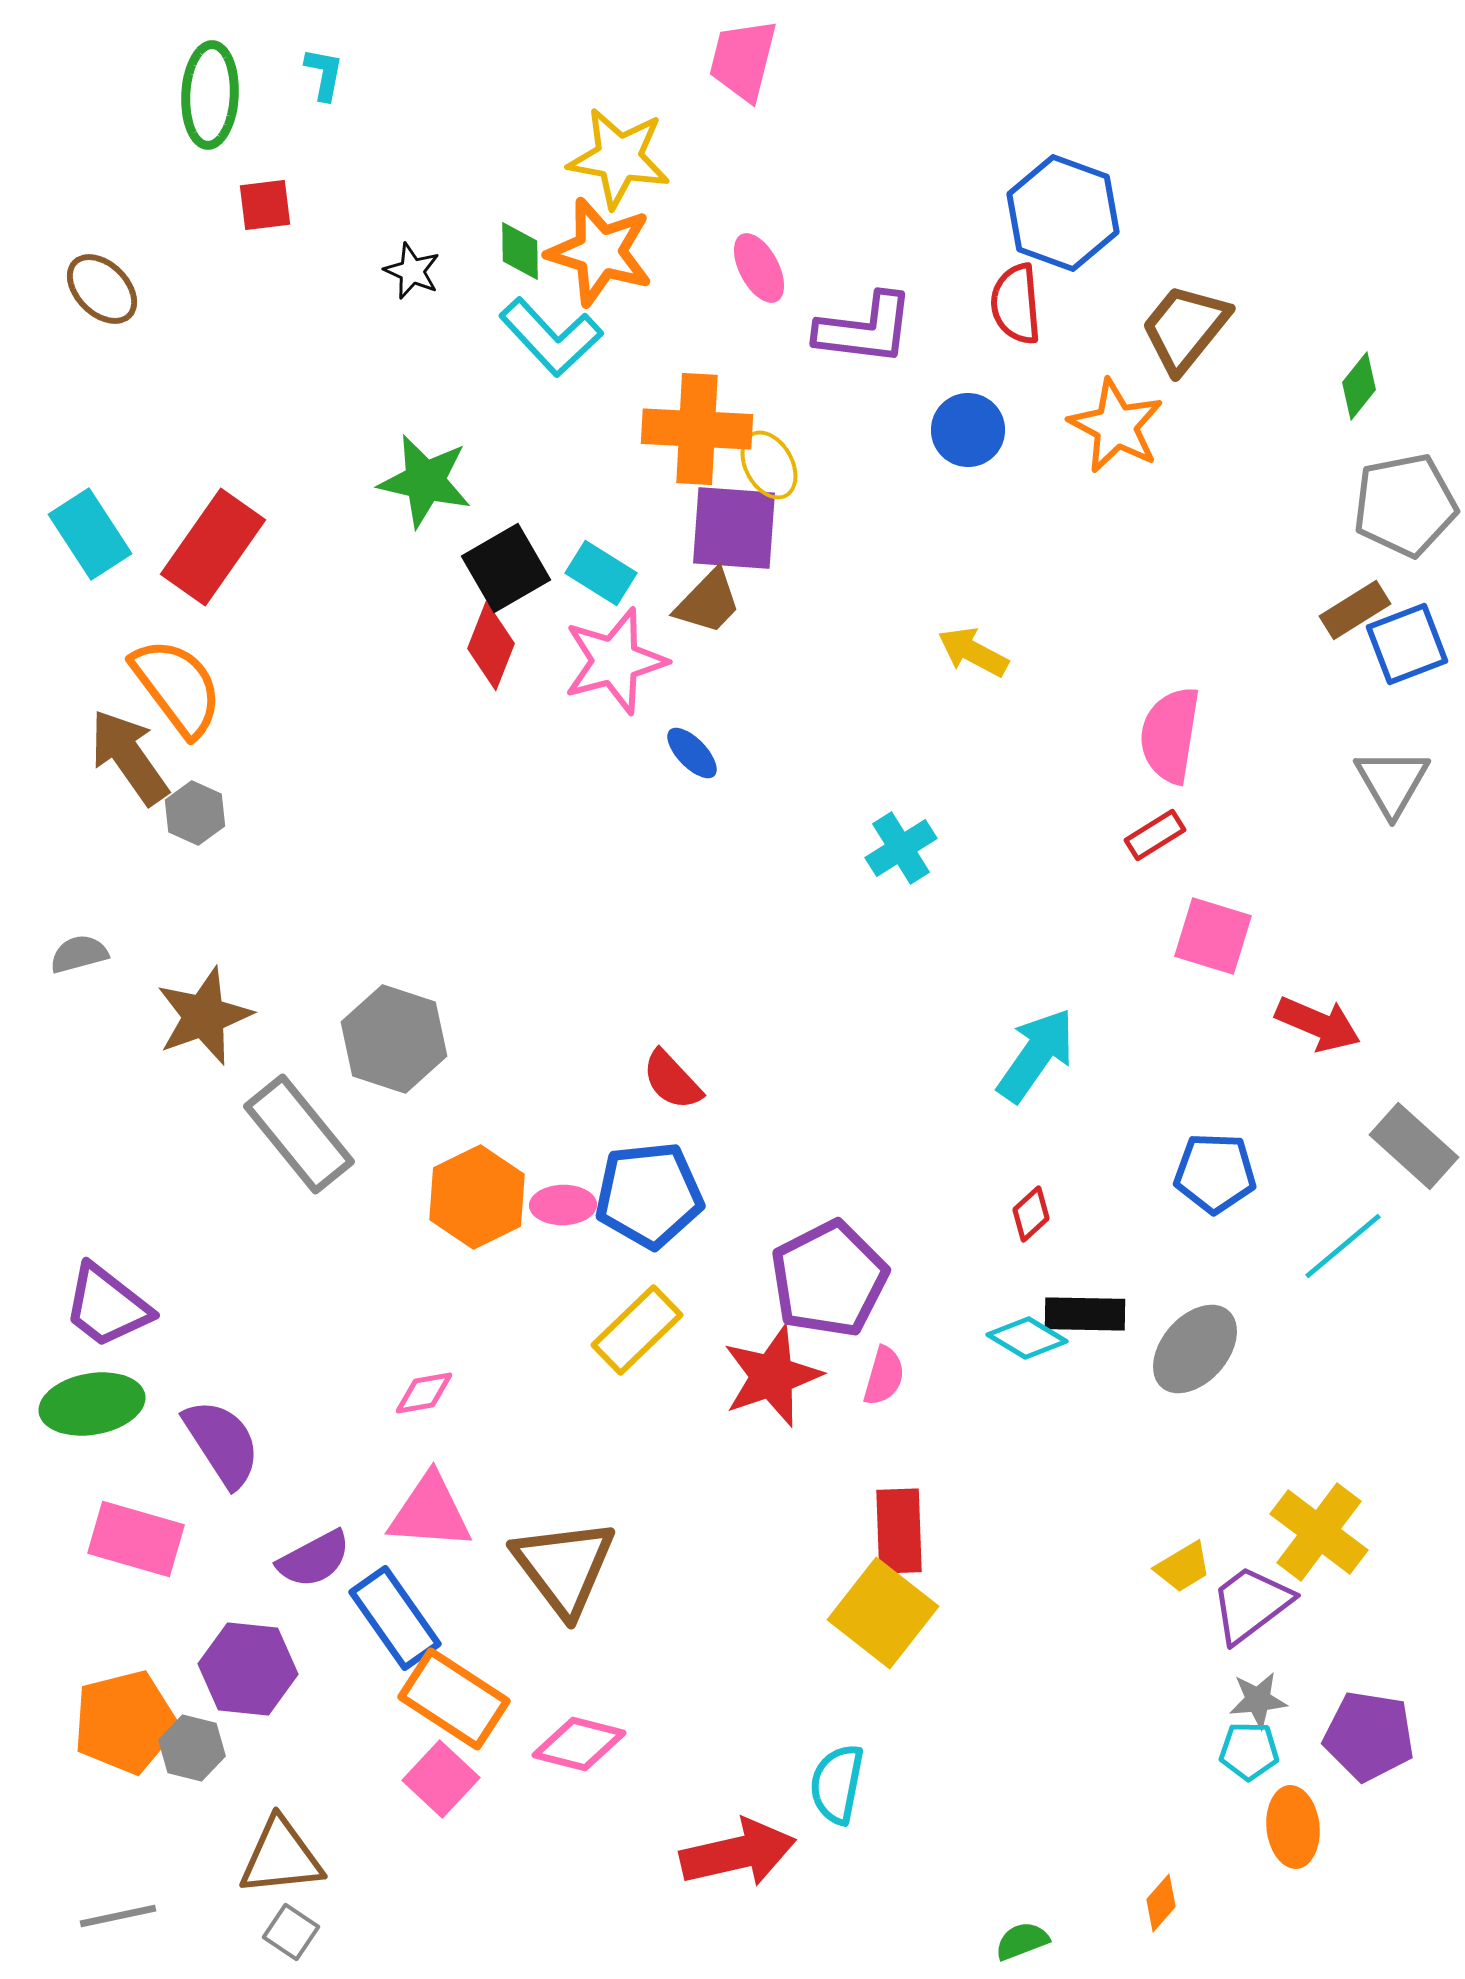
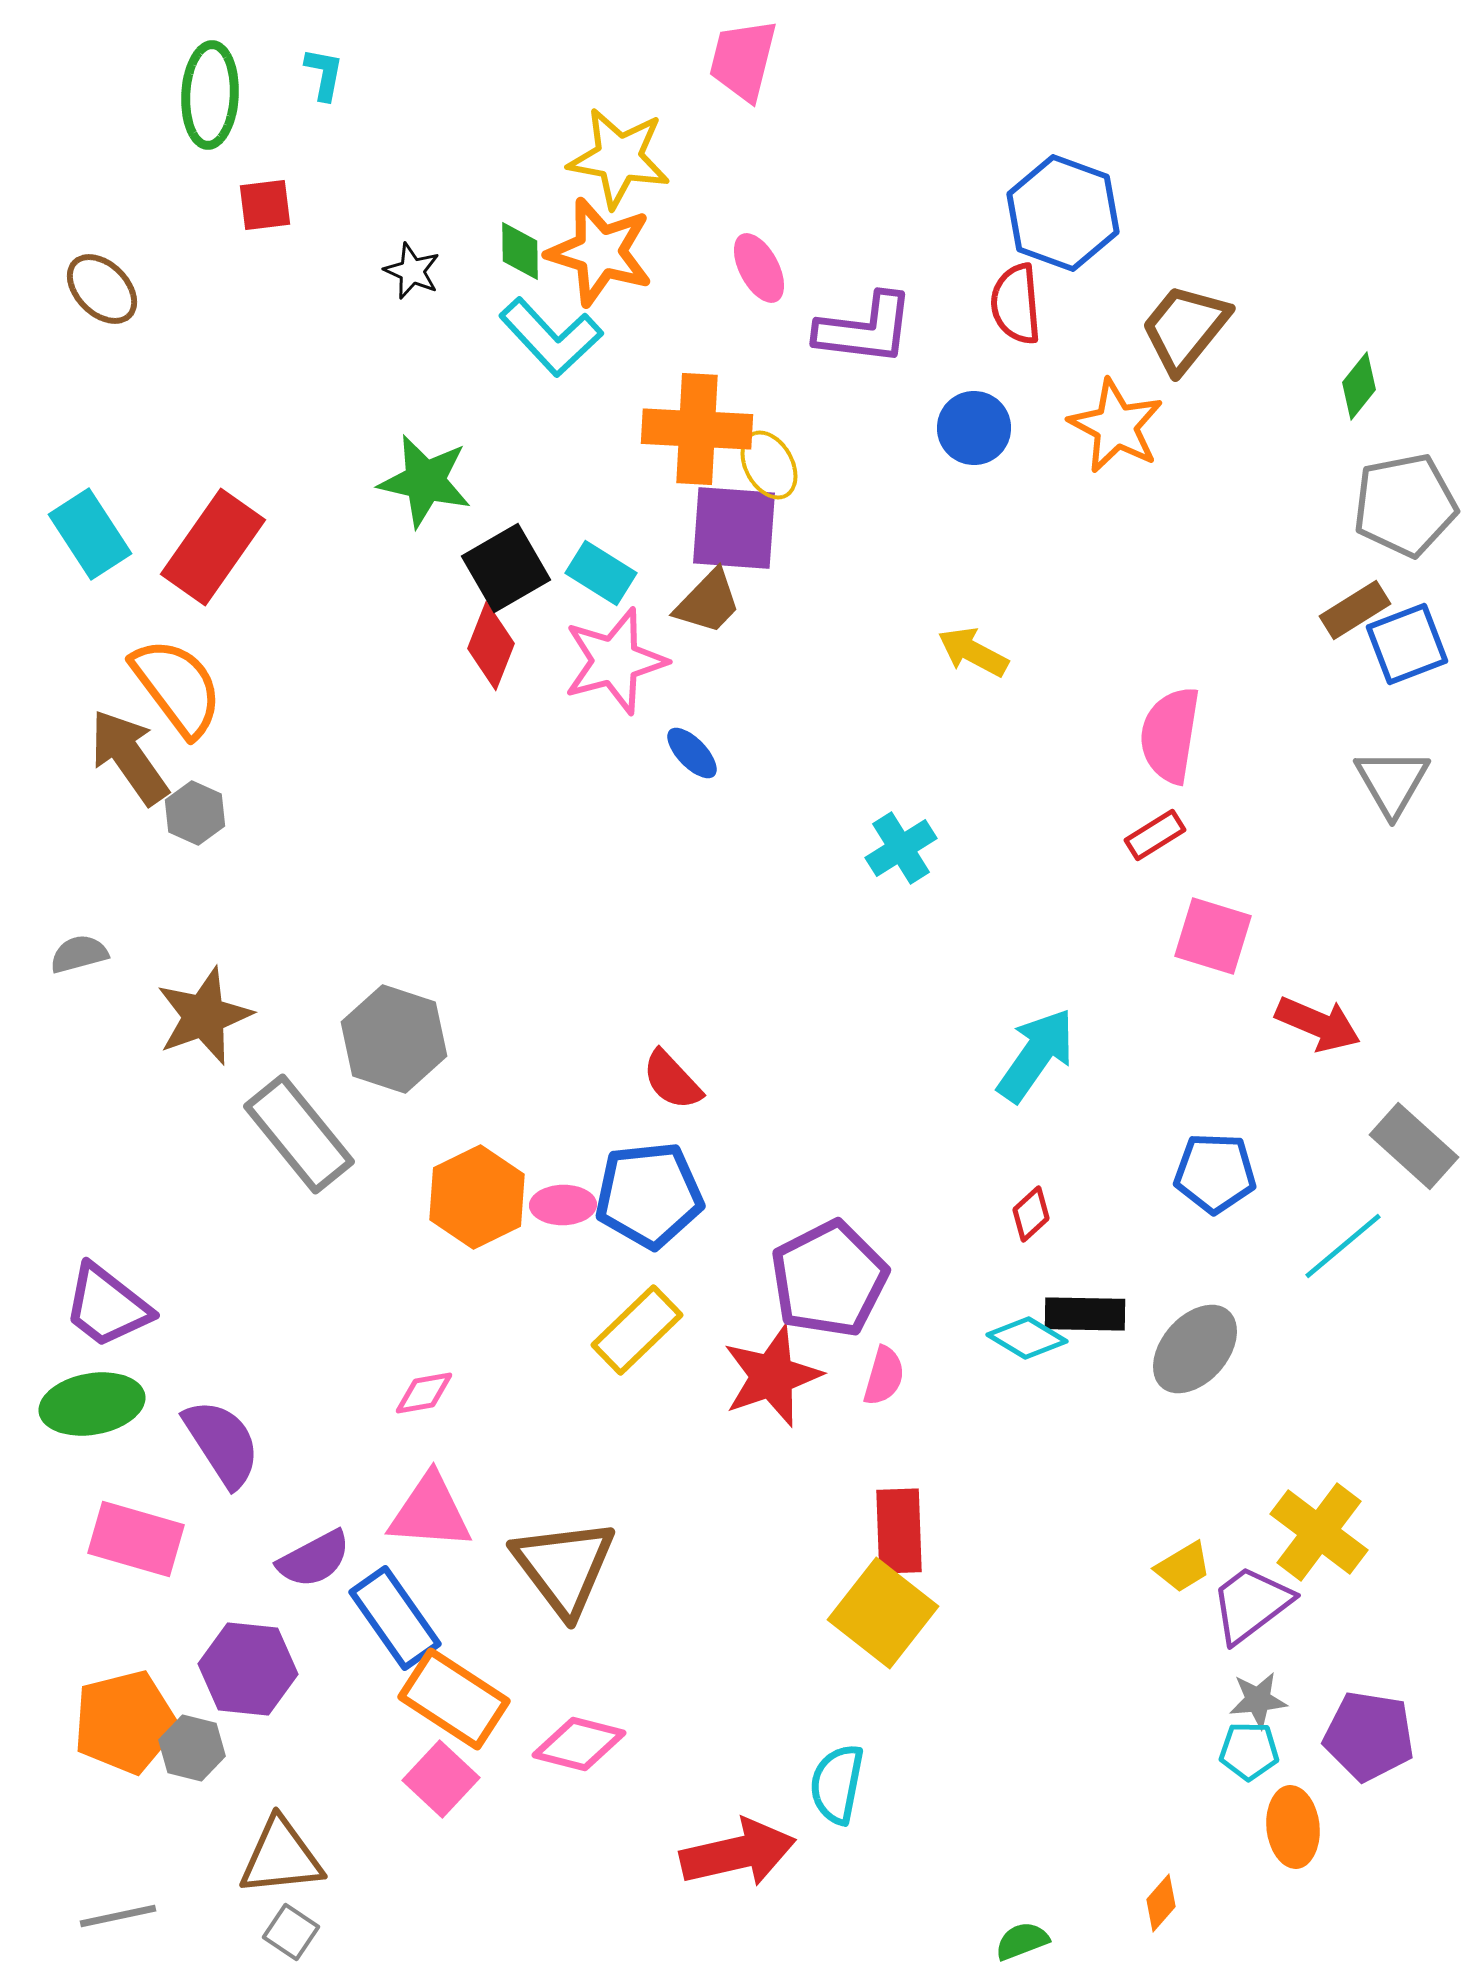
blue circle at (968, 430): moved 6 px right, 2 px up
